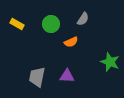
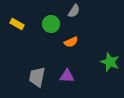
gray semicircle: moved 9 px left, 8 px up
